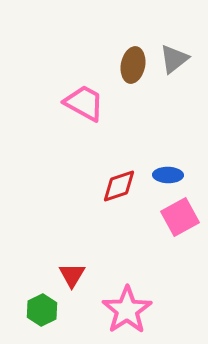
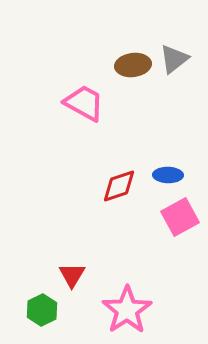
brown ellipse: rotated 72 degrees clockwise
